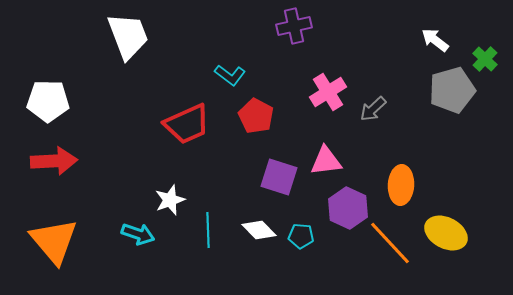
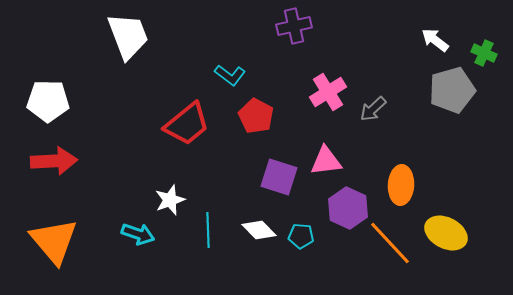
green cross: moved 1 px left, 6 px up; rotated 20 degrees counterclockwise
red trapezoid: rotated 15 degrees counterclockwise
